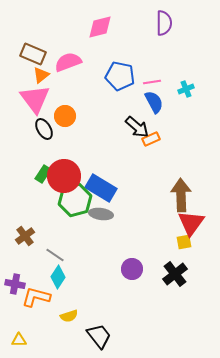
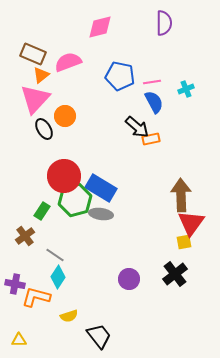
pink triangle: rotated 20 degrees clockwise
orange rectangle: rotated 12 degrees clockwise
green rectangle: moved 1 px left, 37 px down
purple circle: moved 3 px left, 10 px down
